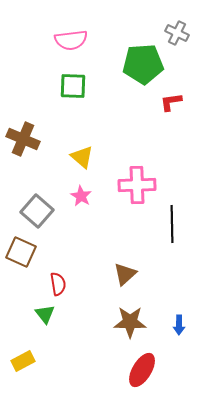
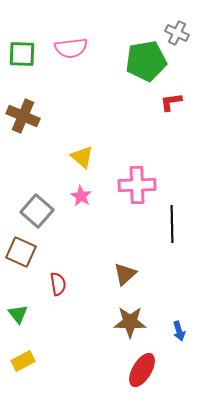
pink semicircle: moved 8 px down
green pentagon: moved 3 px right, 3 px up; rotated 6 degrees counterclockwise
green square: moved 51 px left, 32 px up
brown cross: moved 23 px up
green triangle: moved 27 px left
blue arrow: moved 6 px down; rotated 18 degrees counterclockwise
